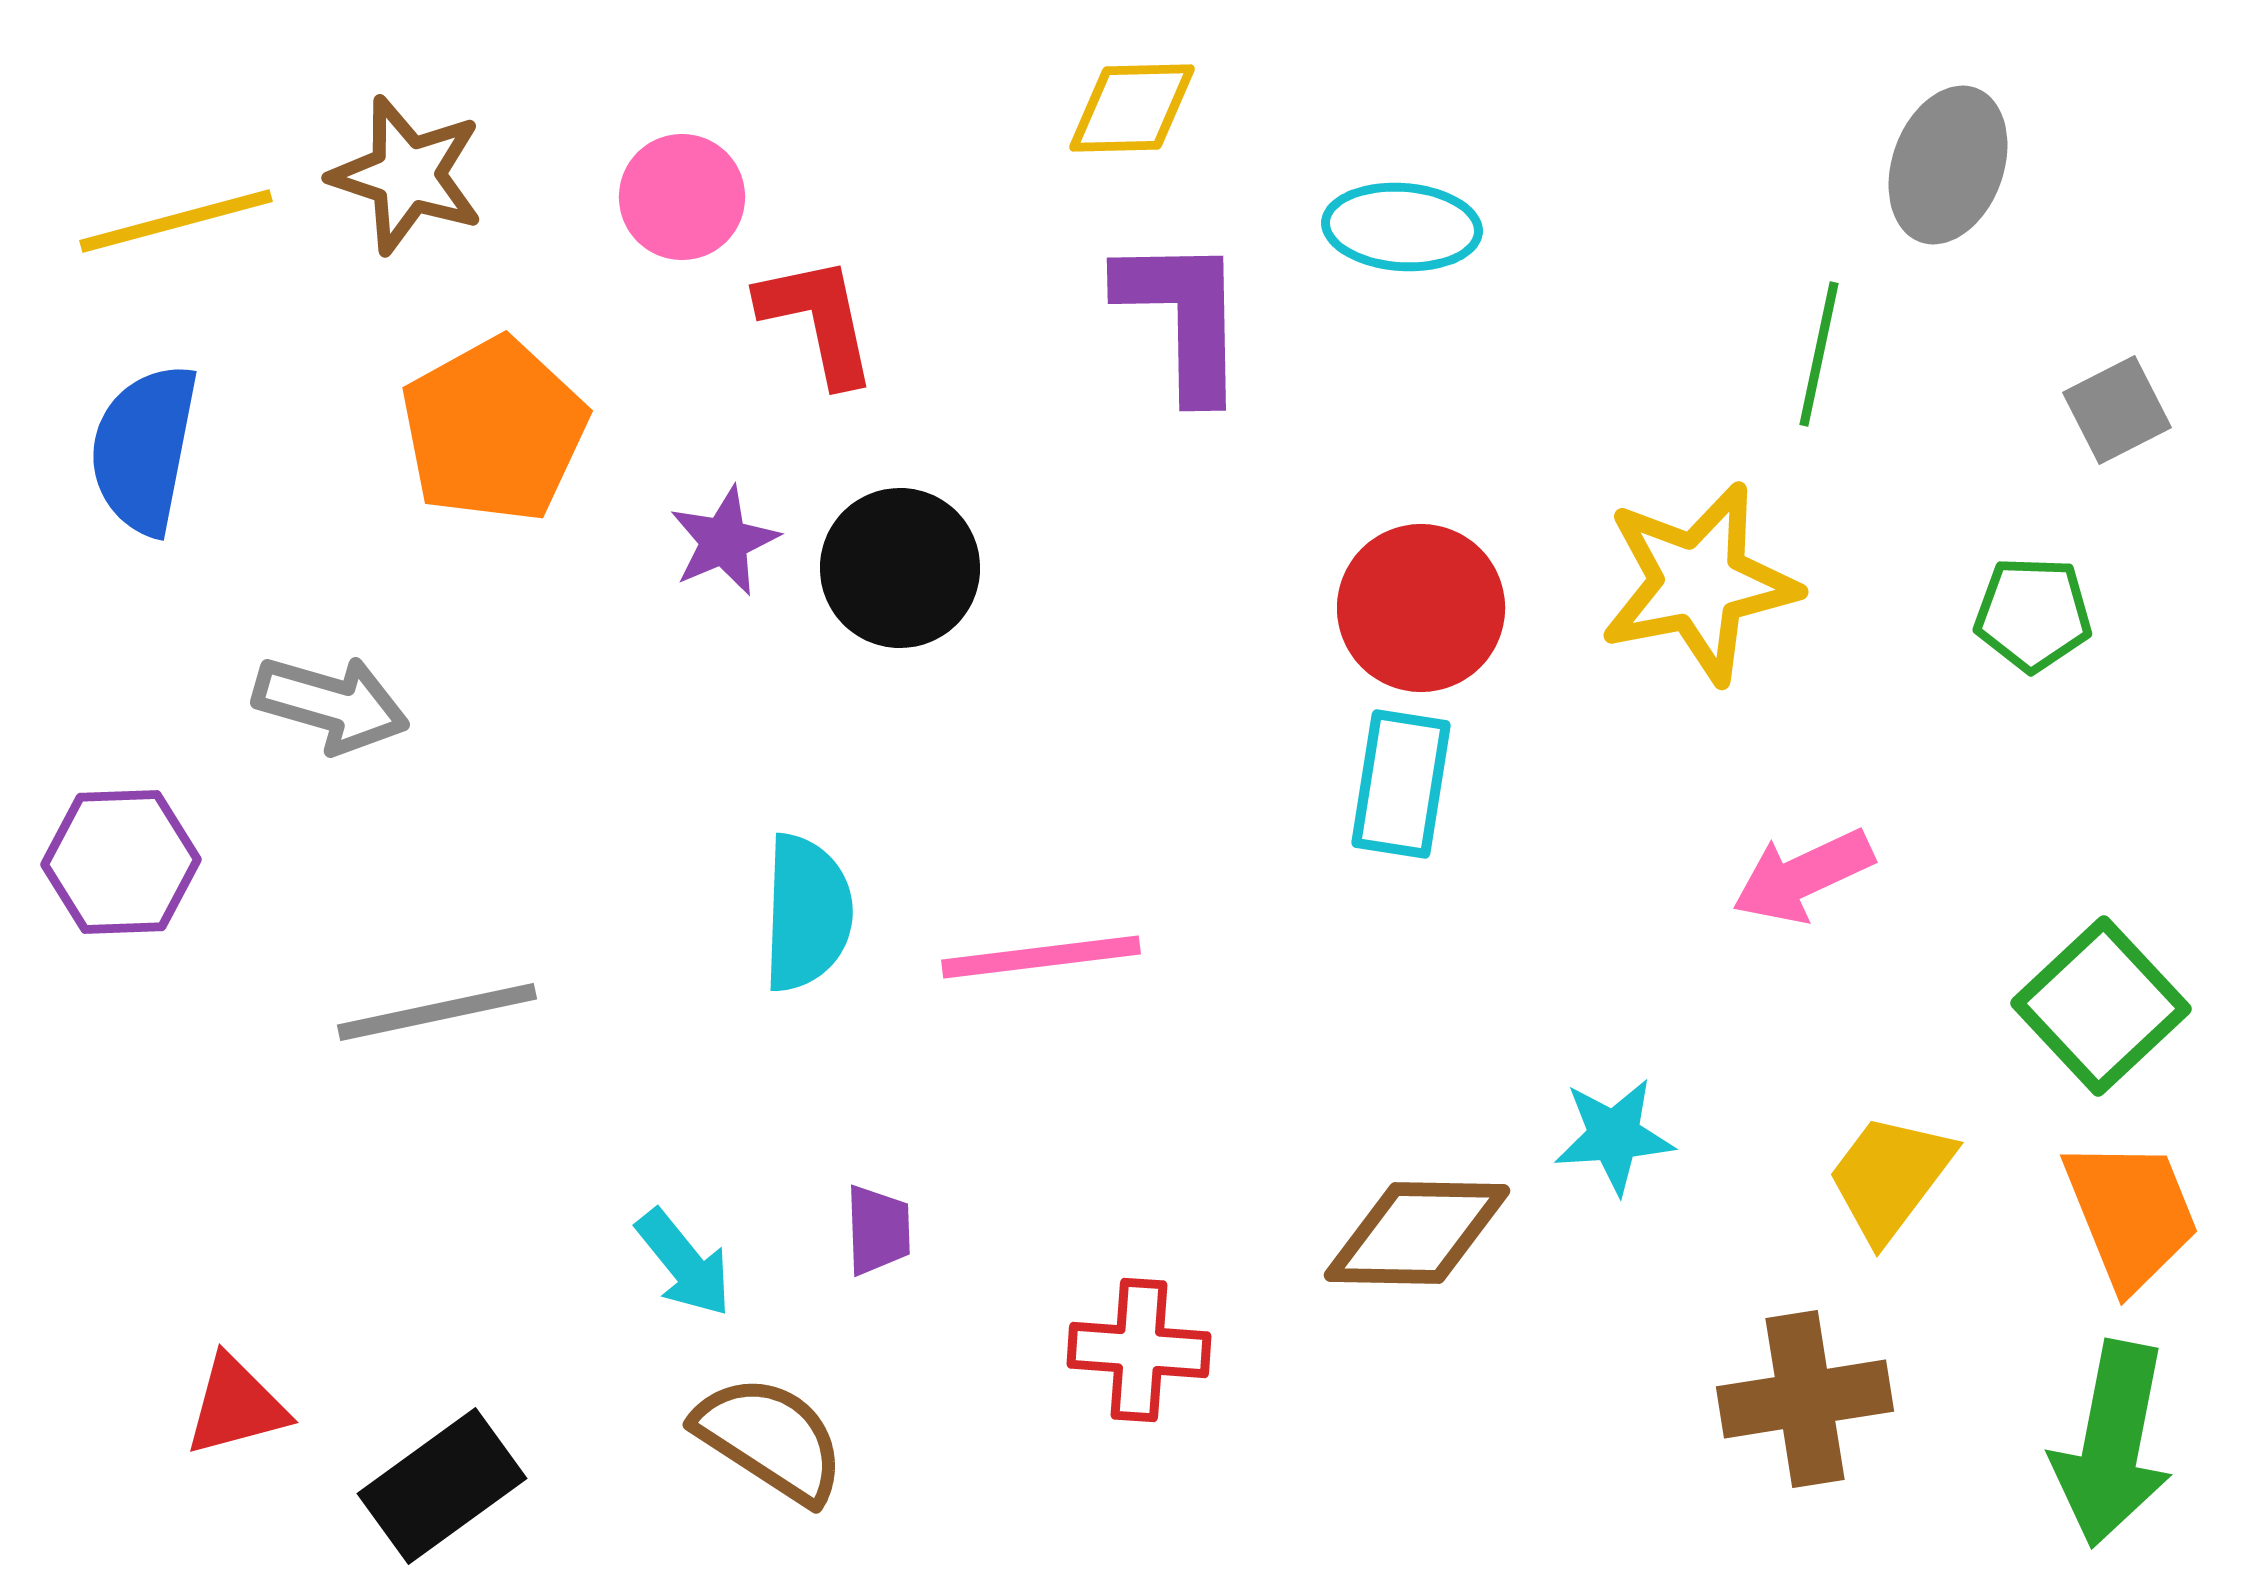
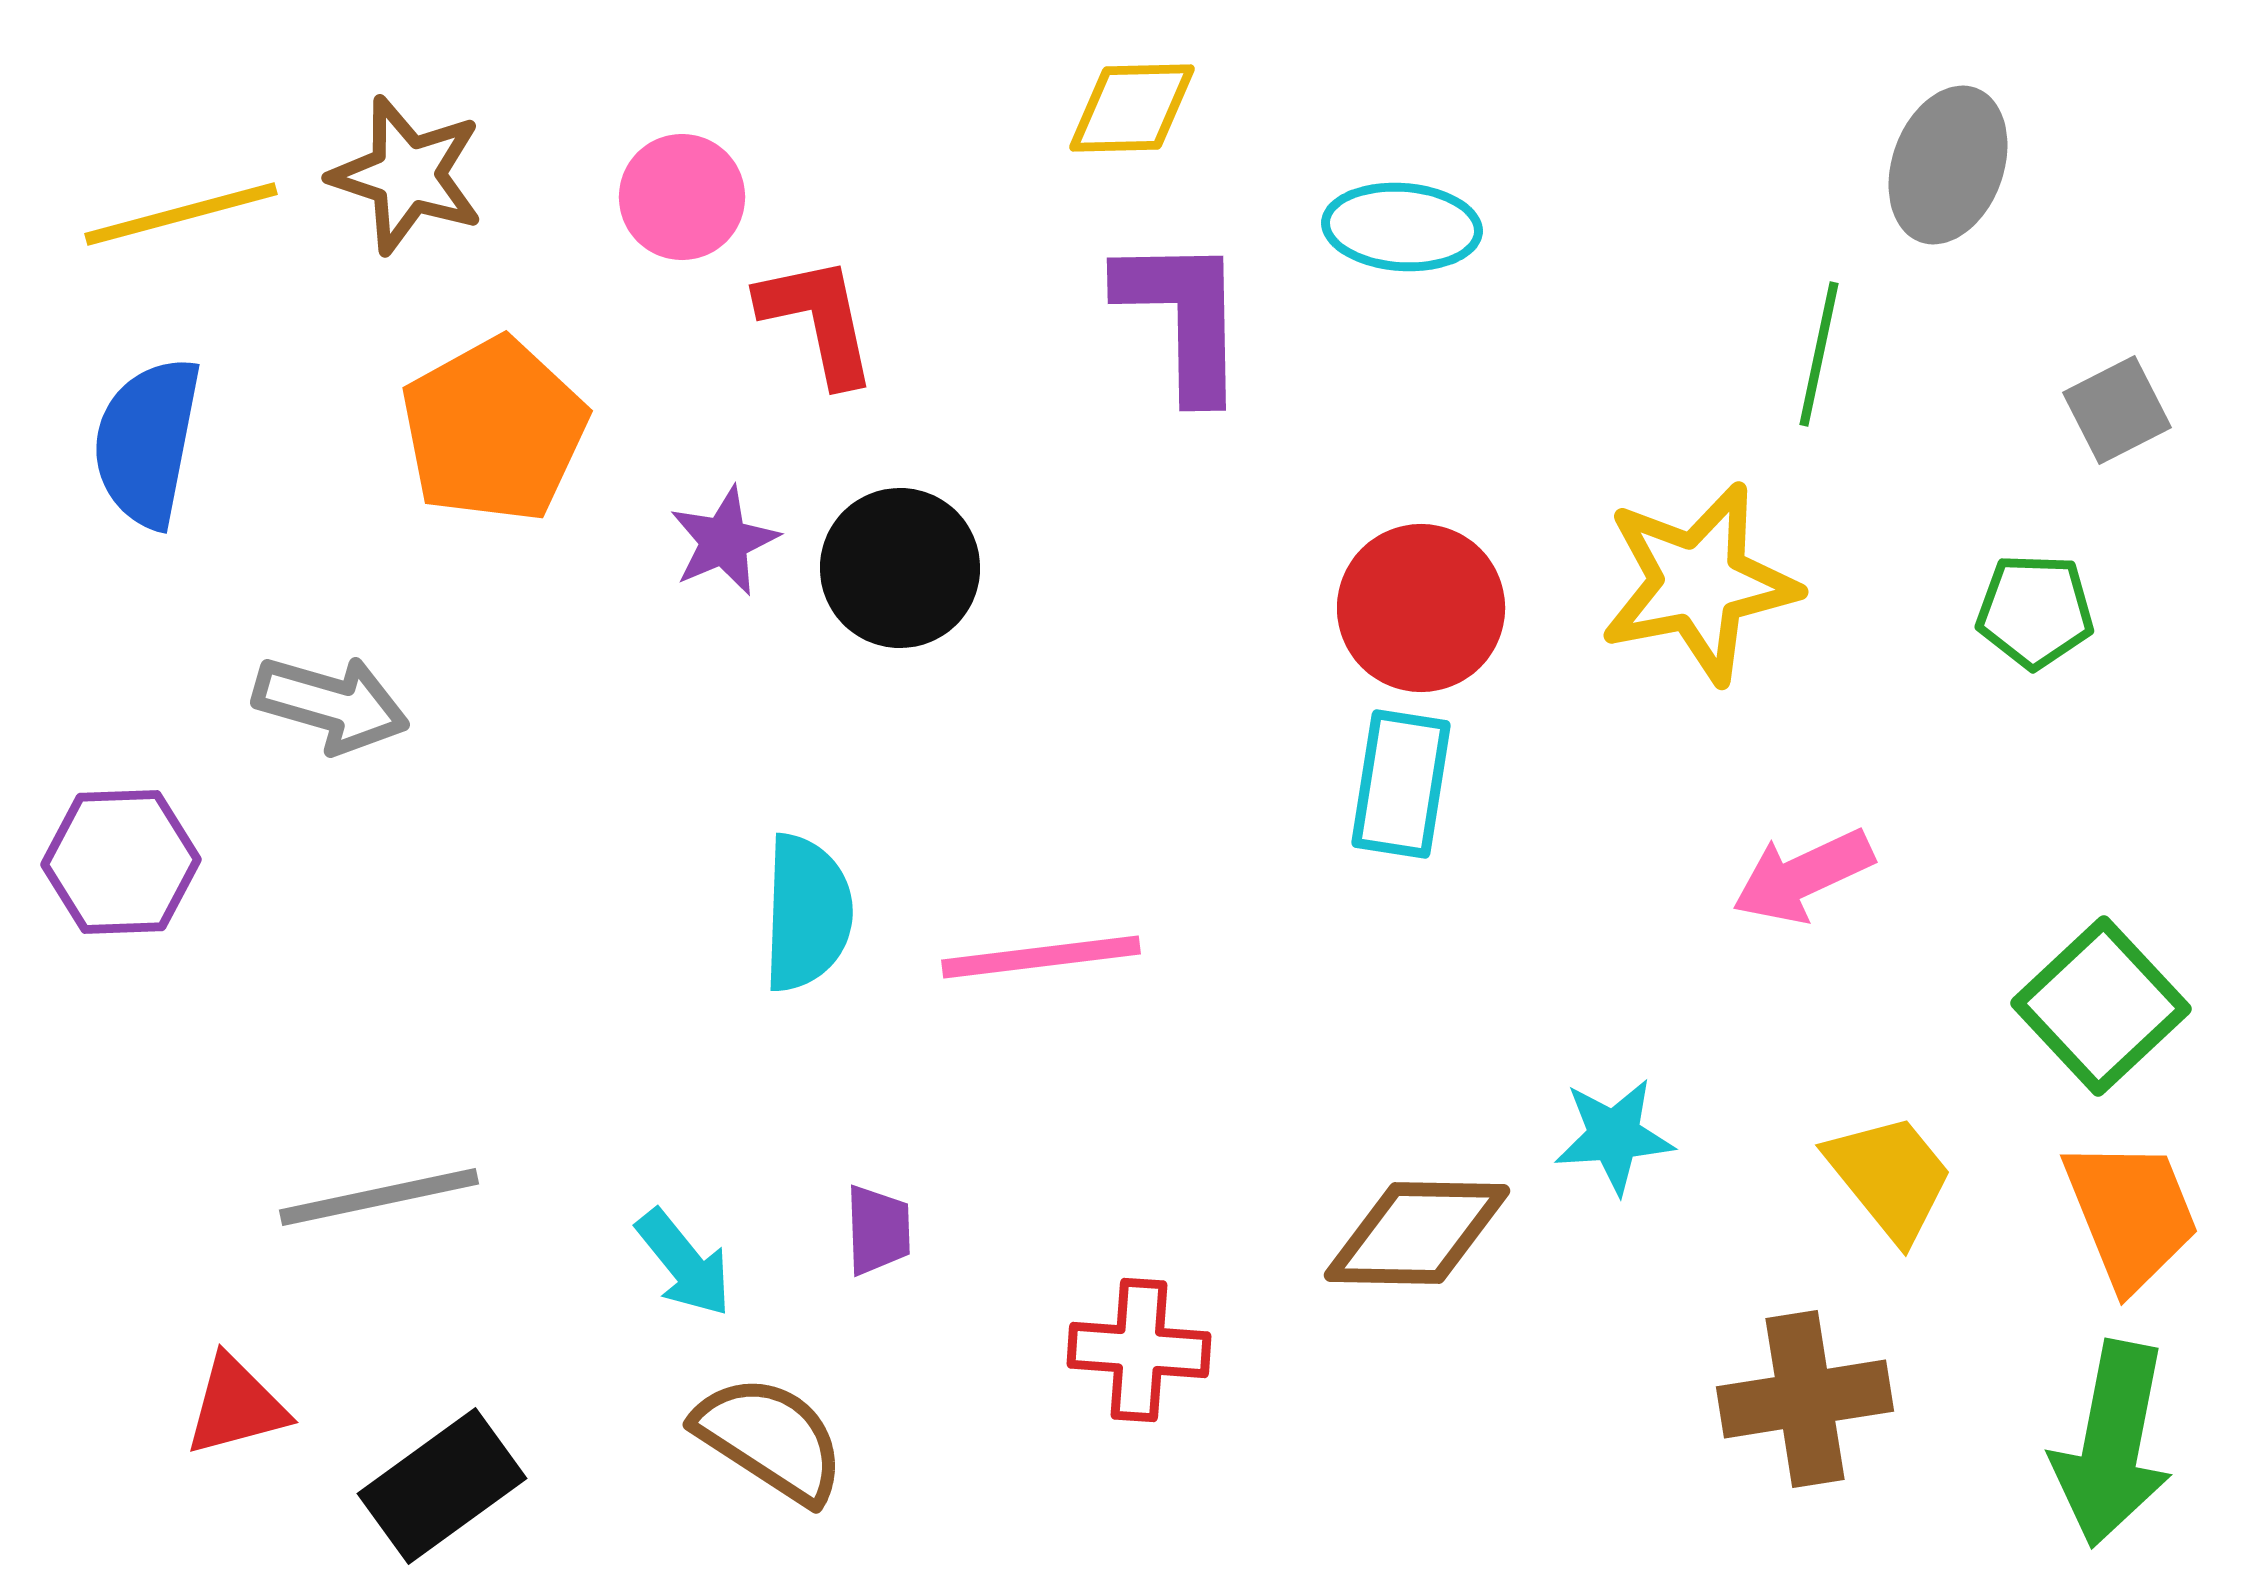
yellow line: moved 5 px right, 7 px up
blue semicircle: moved 3 px right, 7 px up
green pentagon: moved 2 px right, 3 px up
gray line: moved 58 px left, 185 px down
yellow trapezoid: rotated 104 degrees clockwise
